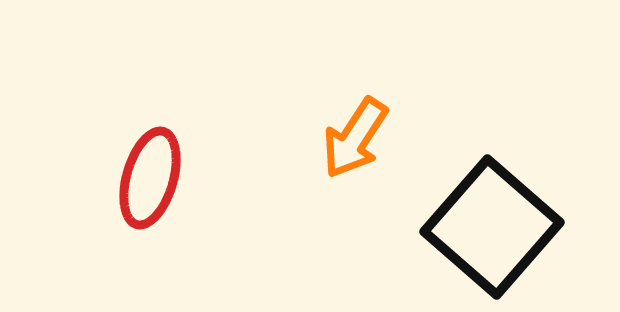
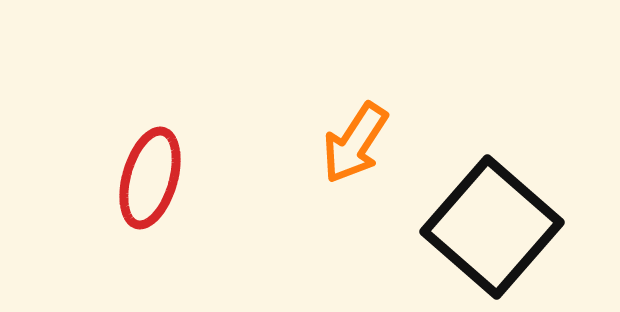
orange arrow: moved 5 px down
